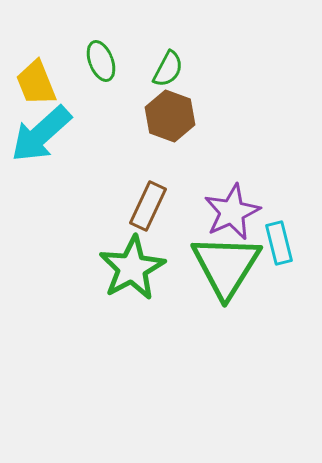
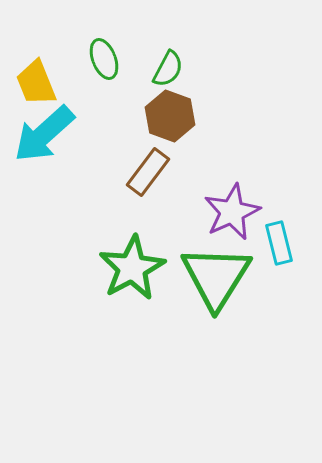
green ellipse: moved 3 px right, 2 px up
cyan arrow: moved 3 px right
brown rectangle: moved 34 px up; rotated 12 degrees clockwise
green triangle: moved 10 px left, 11 px down
